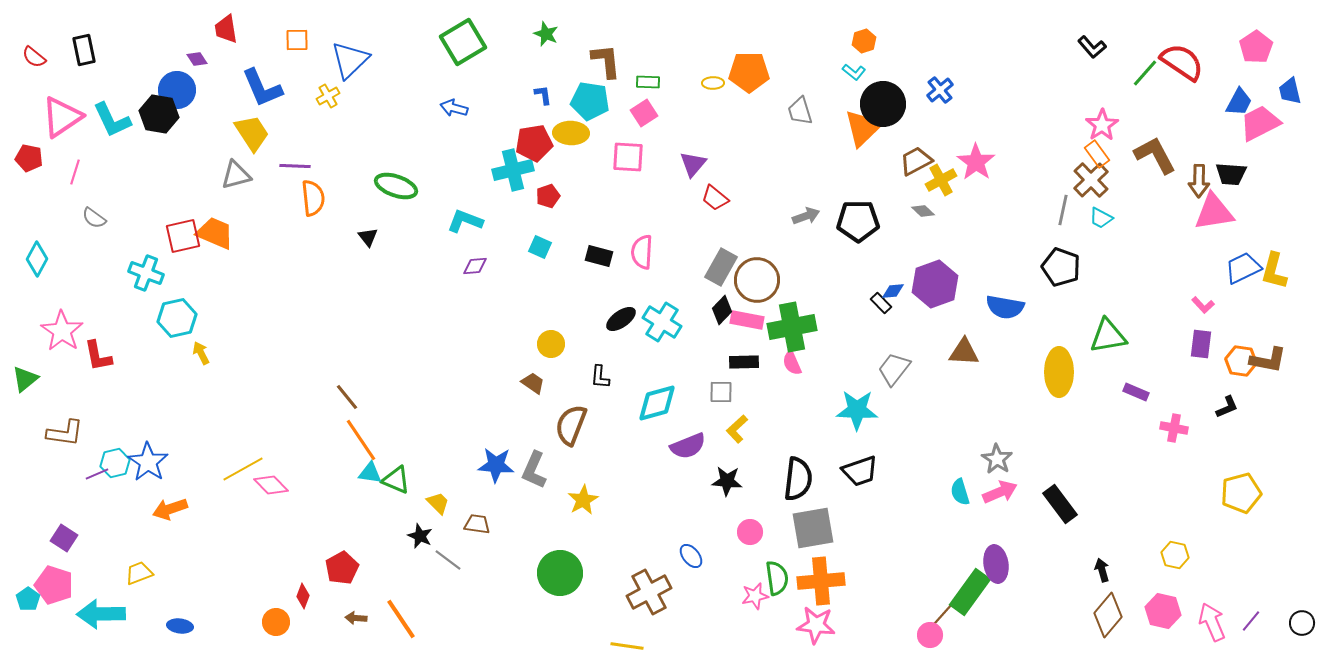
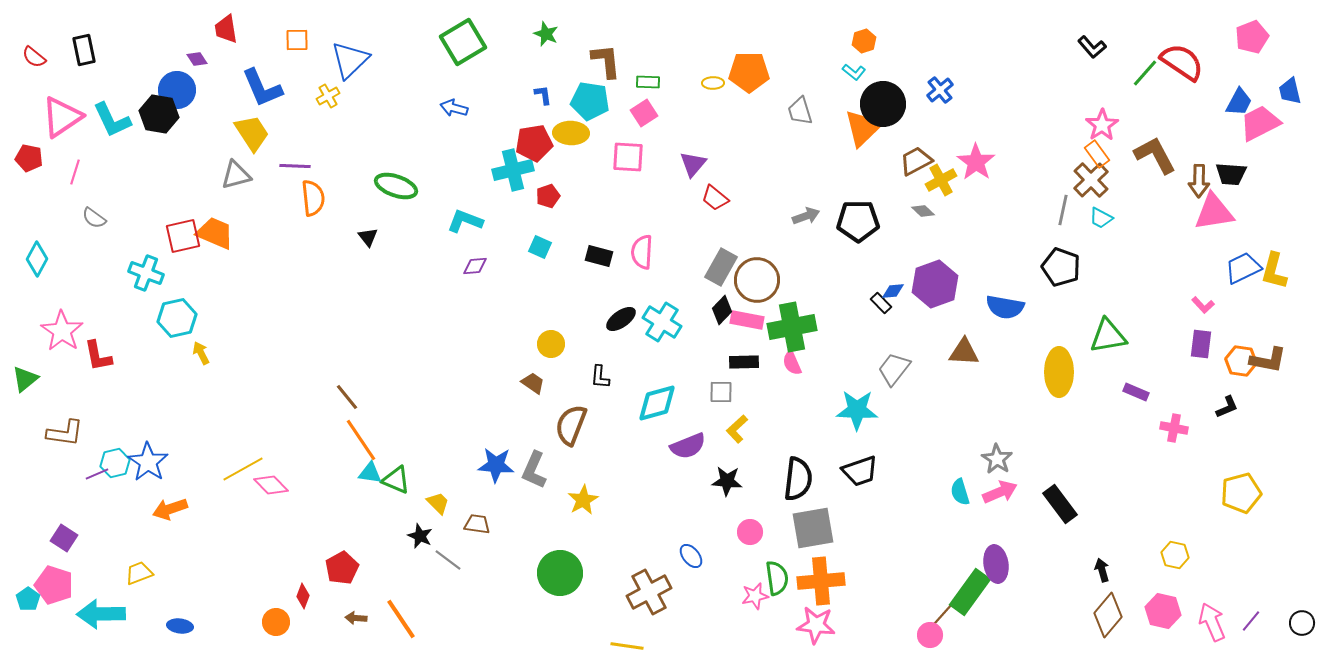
pink pentagon at (1256, 47): moved 4 px left, 10 px up; rotated 12 degrees clockwise
